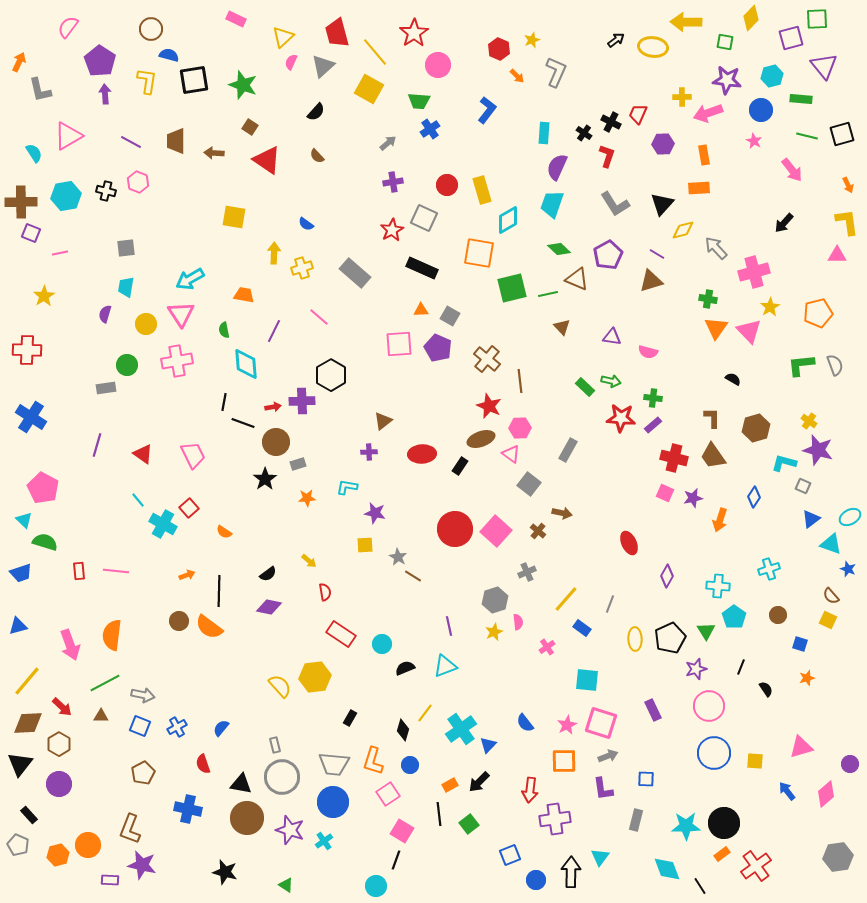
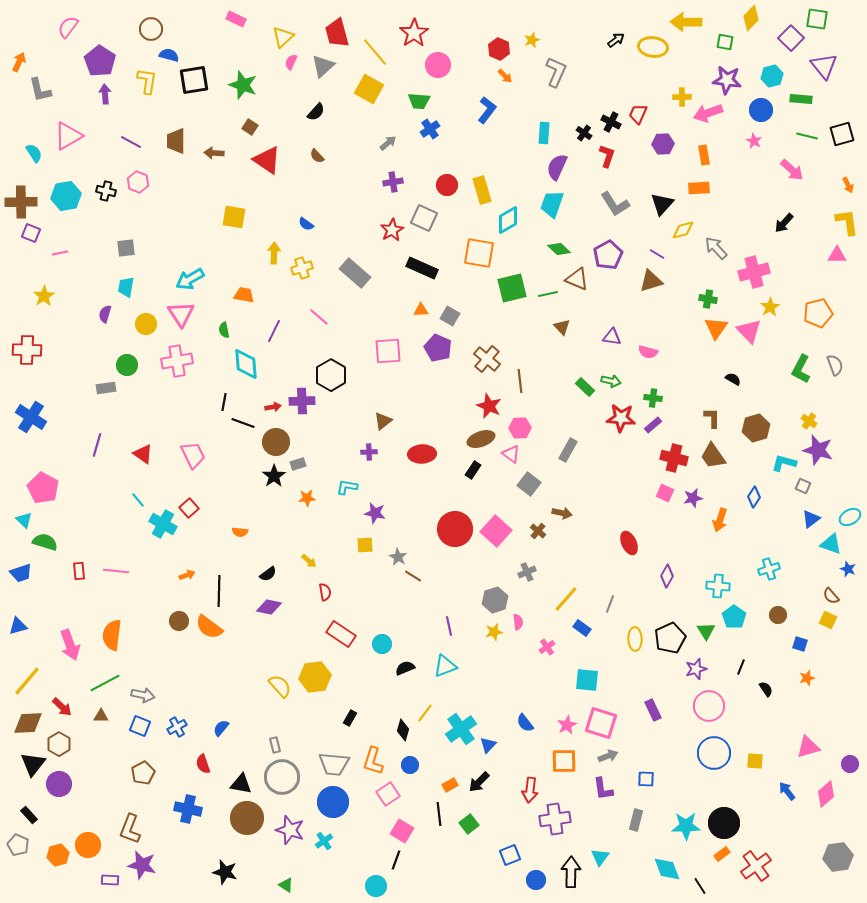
green square at (817, 19): rotated 10 degrees clockwise
purple square at (791, 38): rotated 30 degrees counterclockwise
orange arrow at (517, 76): moved 12 px left
pink arrow at (792, 170): rotated 10 degrees counterclockwise
pink square at (399, 344): moved 11 px left, 7 px down
green L-shape at (801, 365): moved 4 px down; rotated 56 degrees counterclockwise
black rectangle at (460, 466): moved 13 px right, 4 px down
black star at (265, 479): moved 9 px right, 3 px up
orange semicircle at (224, 532): moved 16 px right; rotated 28 degrees counterclockwise
yellow star at (494, 632): rotated 12 degrees clockwise
pink triangle at (801, 747): moved 7 px right
black triangle at (20, 764): moved 13 px right
